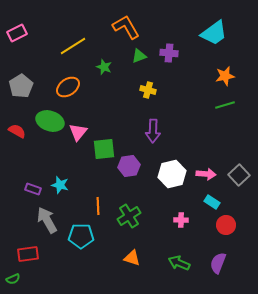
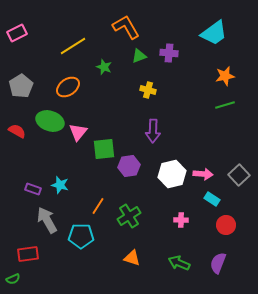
pink arrow: moved 3 px left
cyan rectangle: moved 3 px up
orange line: rotated 36 degrees clockwise
